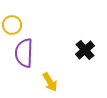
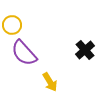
purple semicircle: rotated 44 degrees counterclockwise
